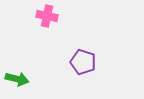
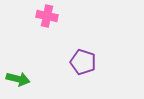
green arrow: moved 1 px right
